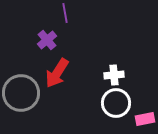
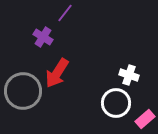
purple line: rotated 48 degrees clockwise
purple cross: moved 4 px left, 3 px up; rotated 18 degrees counterclockwise
white cross: moved 15 px right; rotated 24 degrees clockwise
gray circle: moved 2 px right, 2 px up
pink rectangle: rotated 30 degrees counterclockwise
